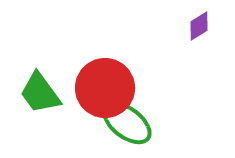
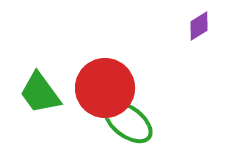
green ellipse: moved 1 px right, 1 px up
